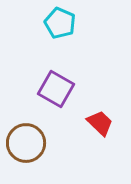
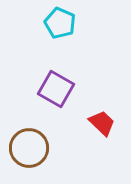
red trapezoid: moved 2 px right
brown circle: moved 3 px right, 5 px down
